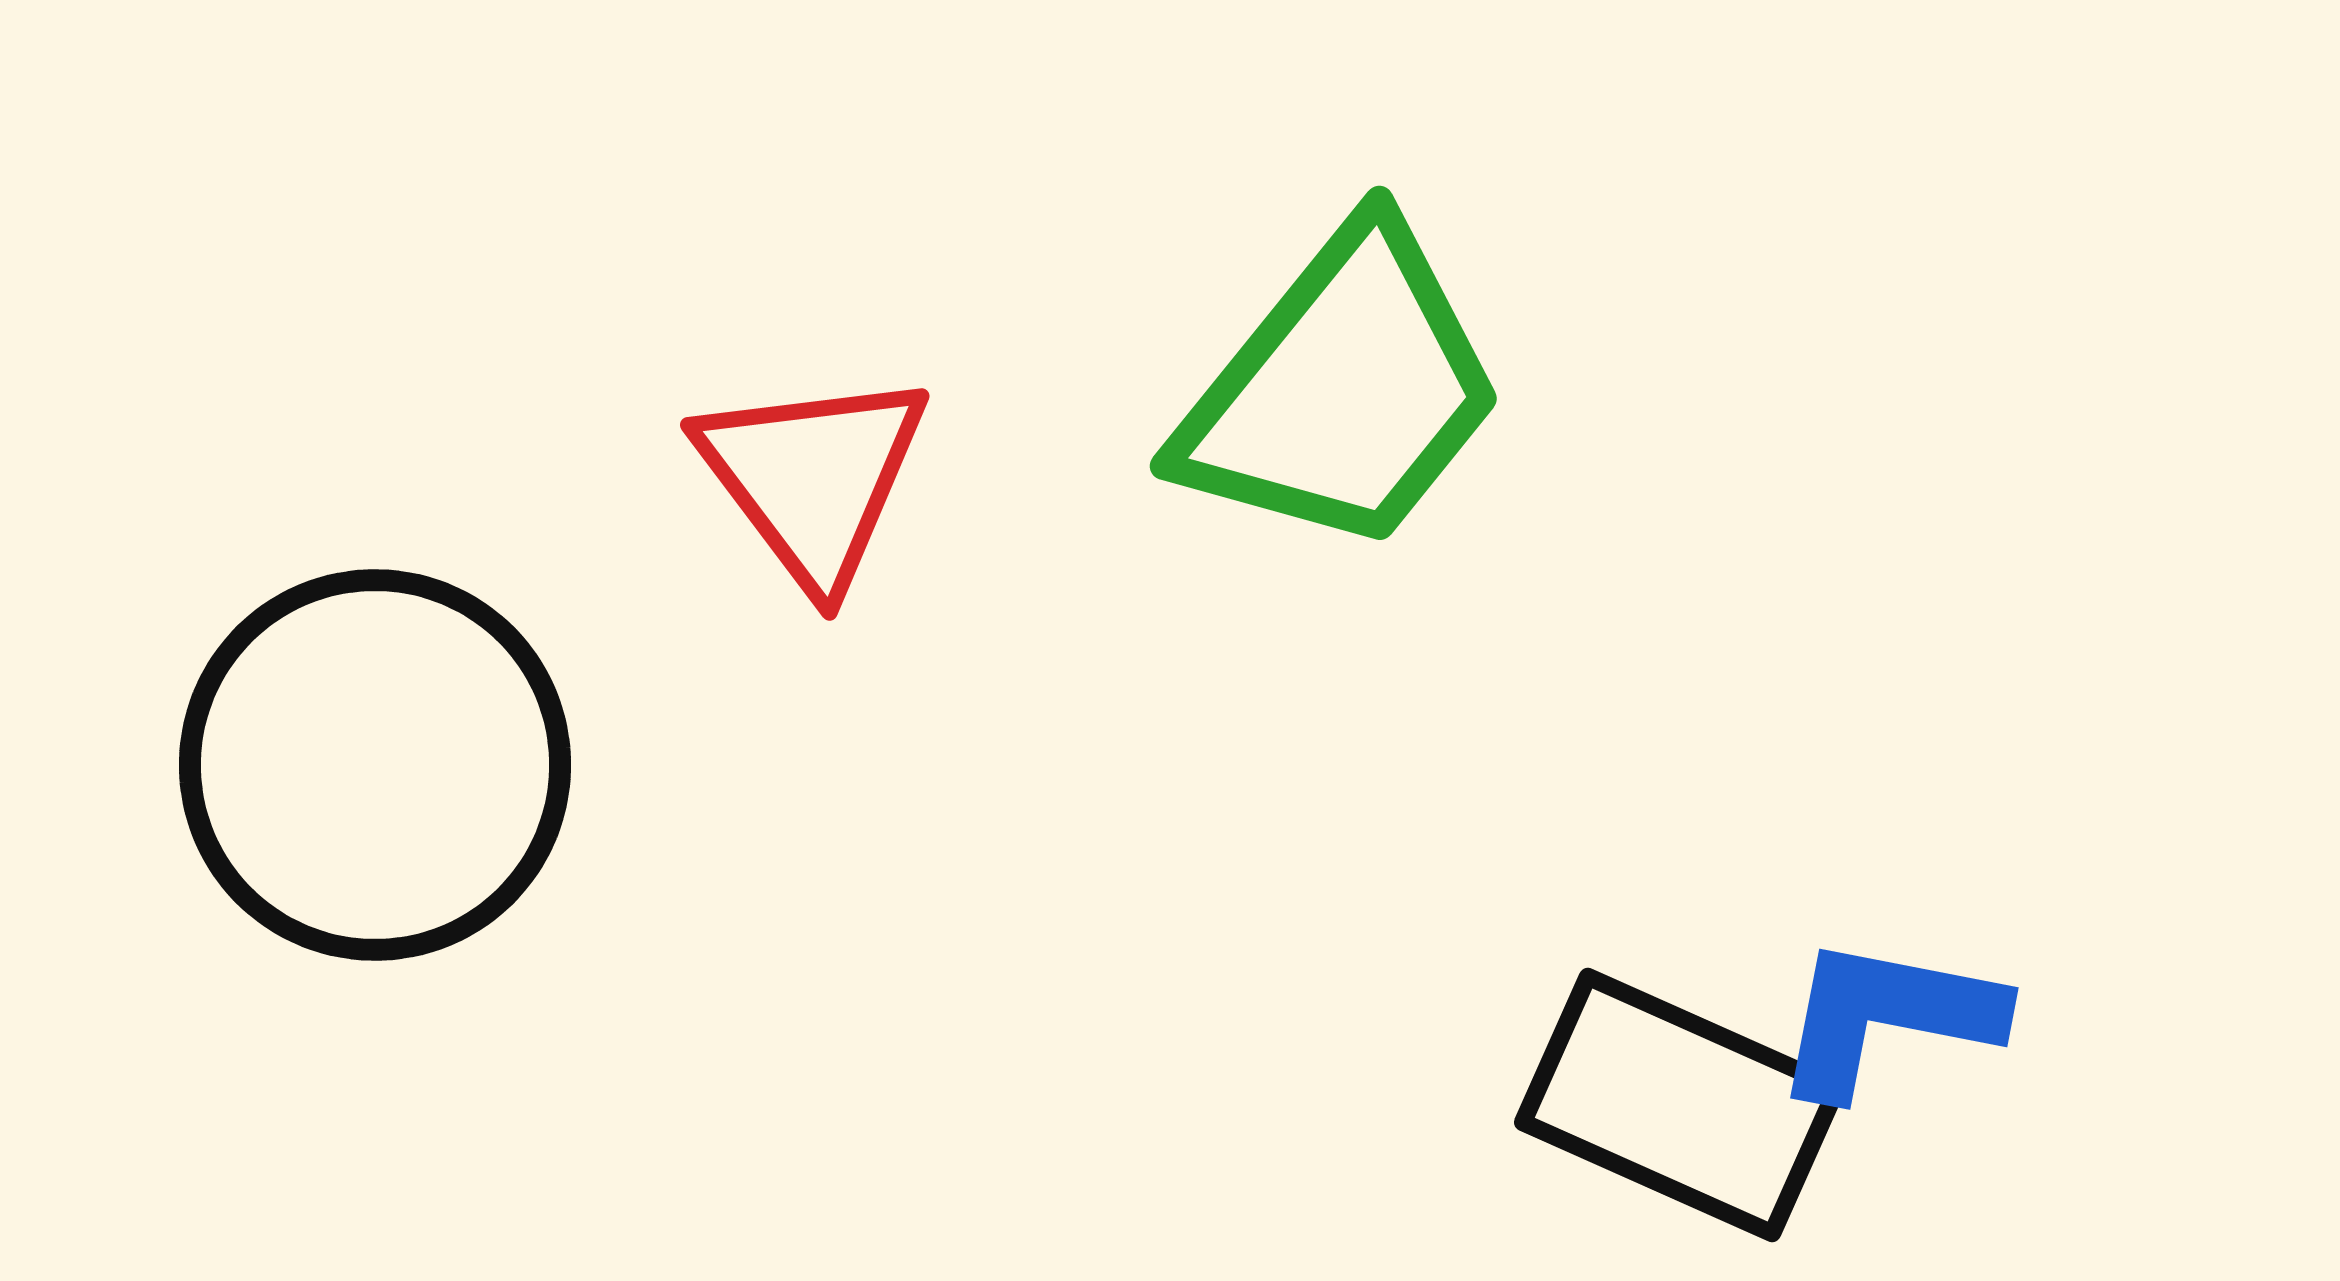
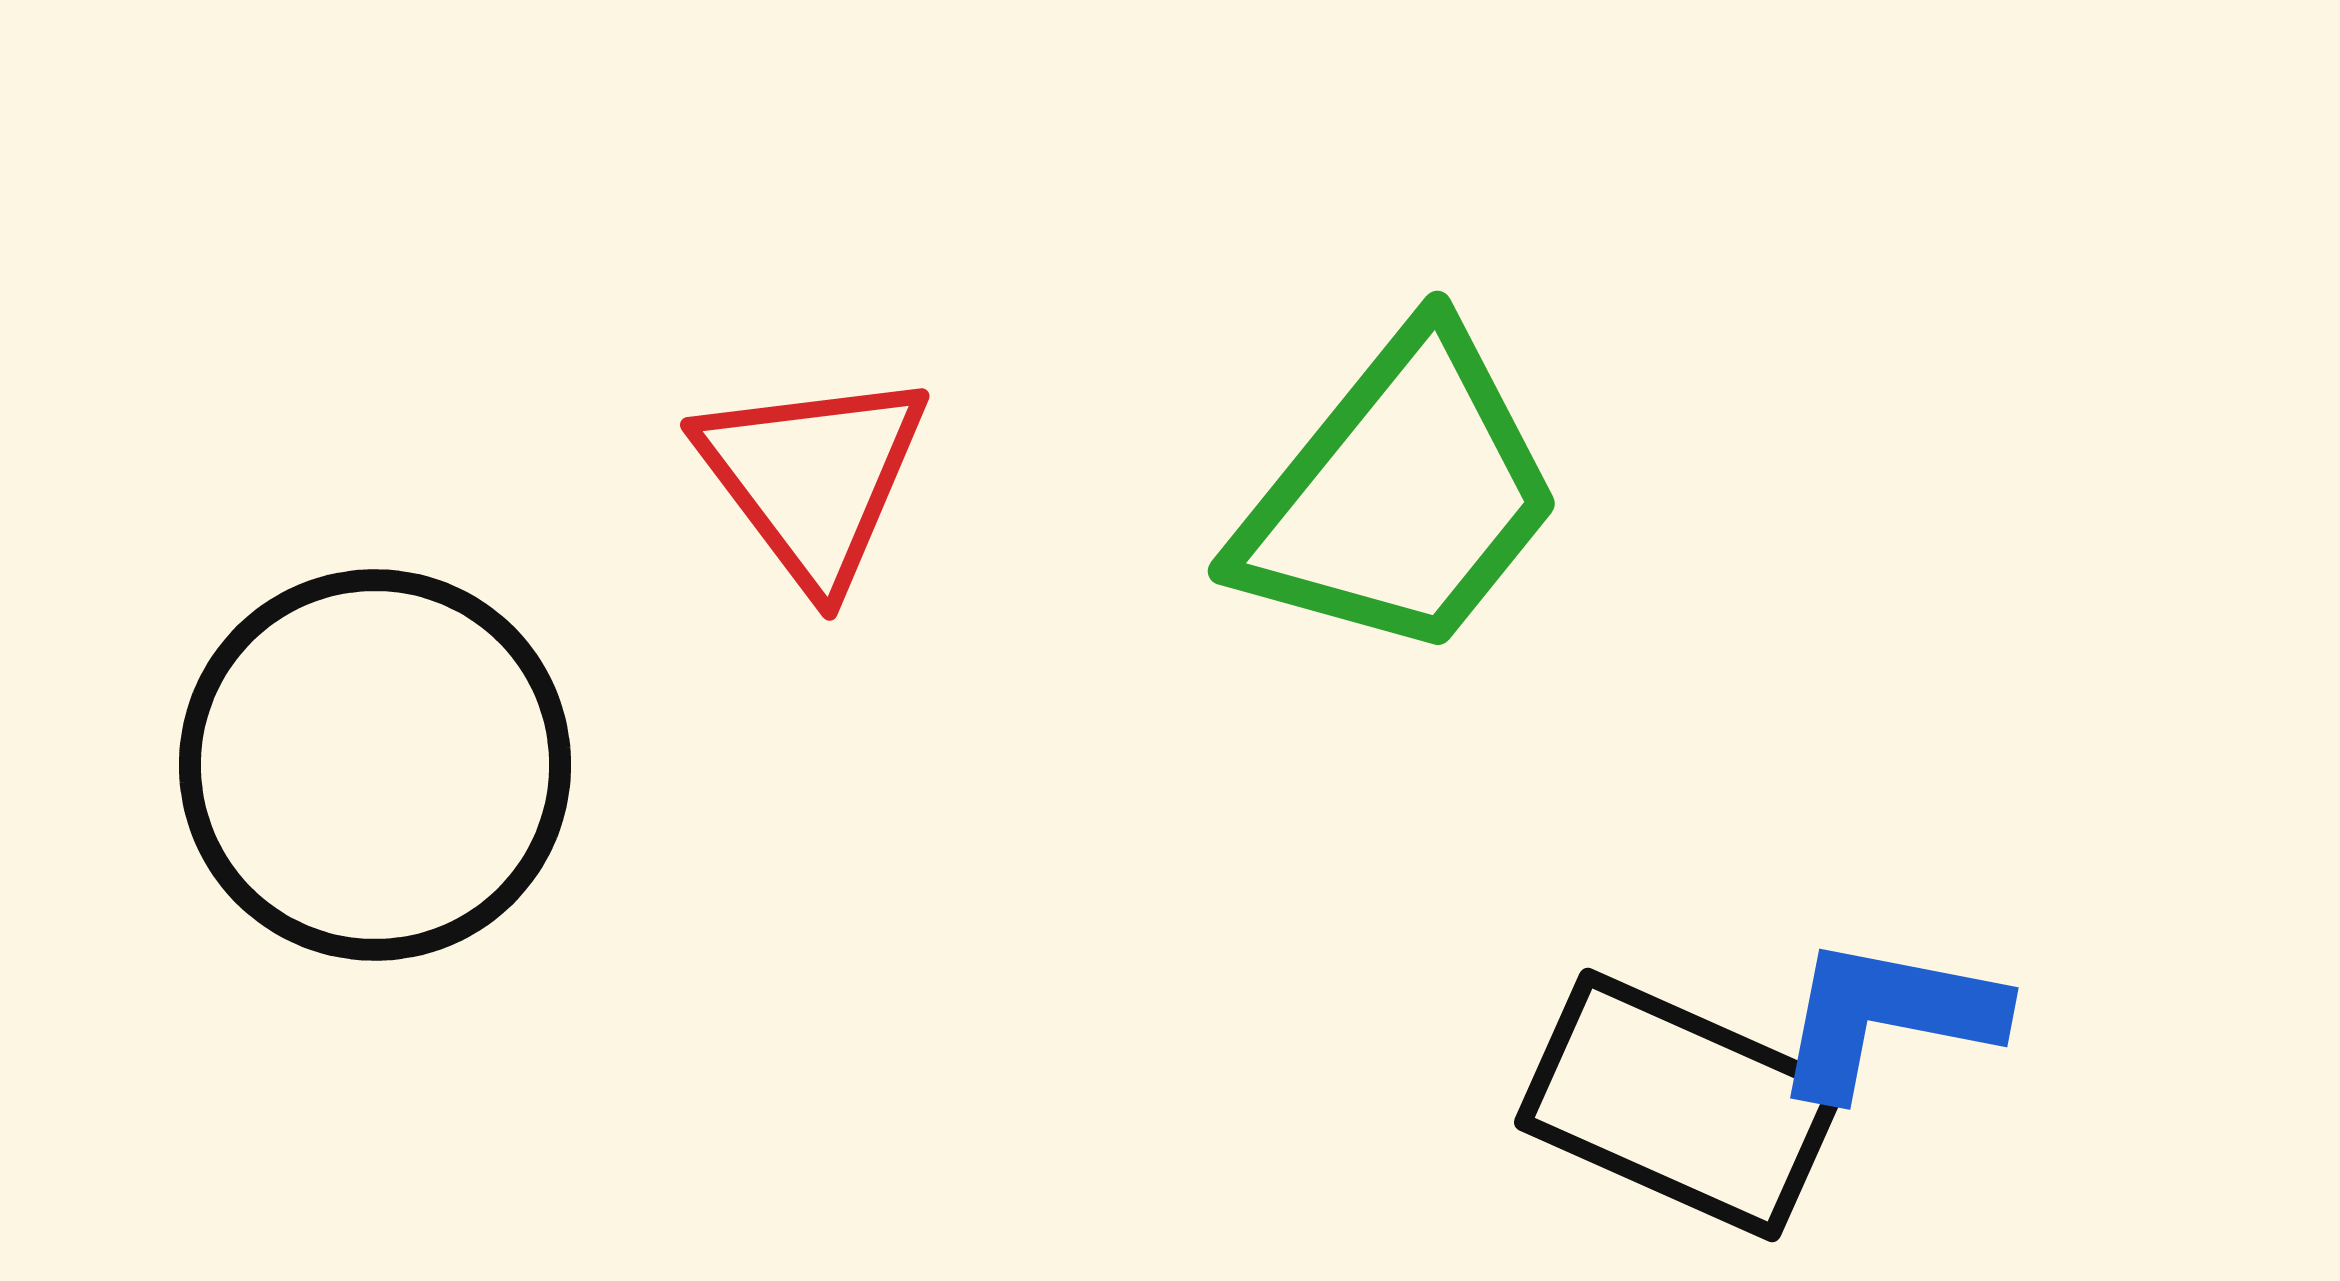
green trapezoid: moved 58 px right, 105 px down
